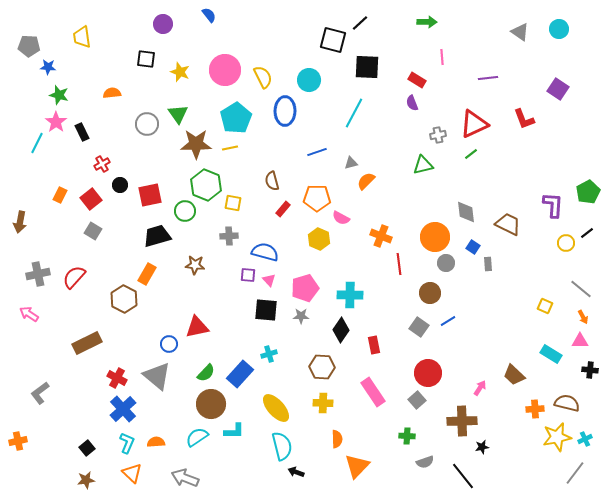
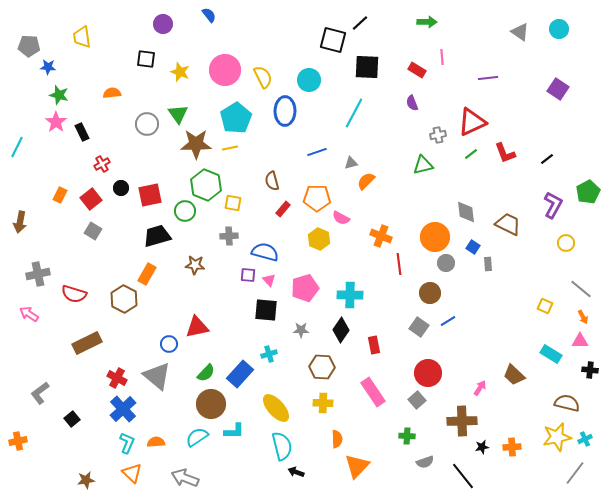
red rectangle at (417, 80): moved 10 px up
red L-shape at (524, 119): moved 19 px left, 34 px down
red triangle at (474, 124): moved 2 px left, 2 px up
cyan line at (37, 143): moved 20 px left, 4 px down
black circle at (120, 185): moved 1 px right, 3 px down
purple L-shape at (553, 205): rotated 24 degrees clockwise
black line at (587, 233): moved 40 px left, 74 px up
red semicircle at (74, 277): moved 17 px down; rotated 115 degrees counterclockwise
gray star at (301, 316): moved 14 px down
orange cross at (535, 409): moved 23 px left, 38 px down
black square at (87, 448): moved 15 px left, 29 px up
